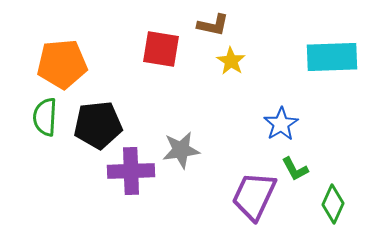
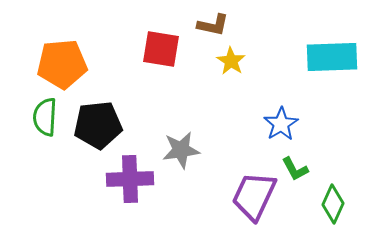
purple cross: moved 1 px left, 8 px down
